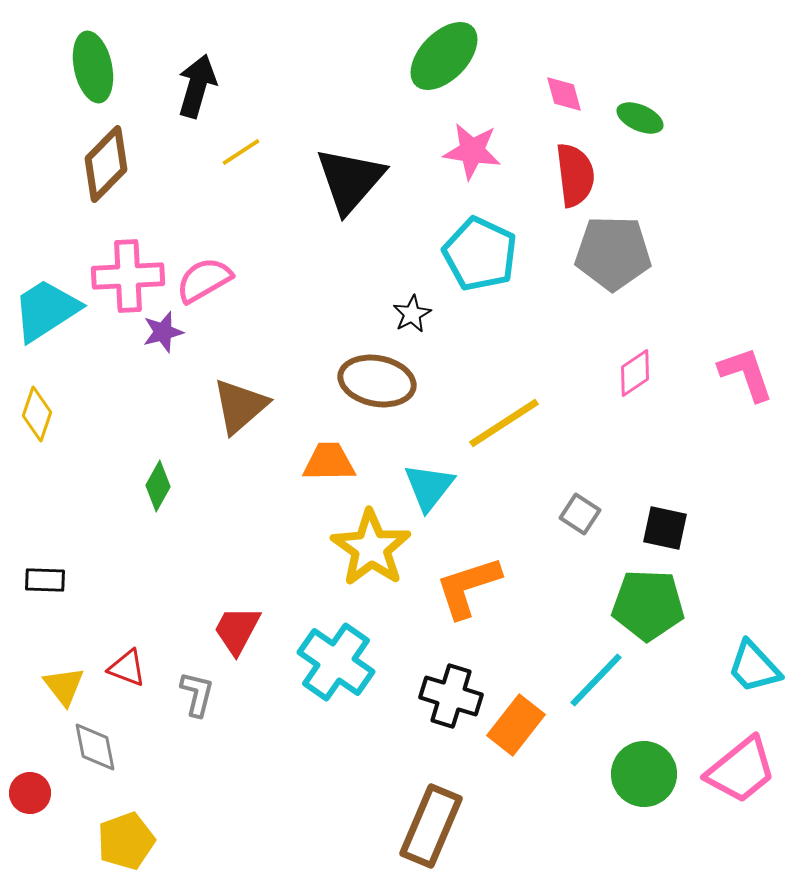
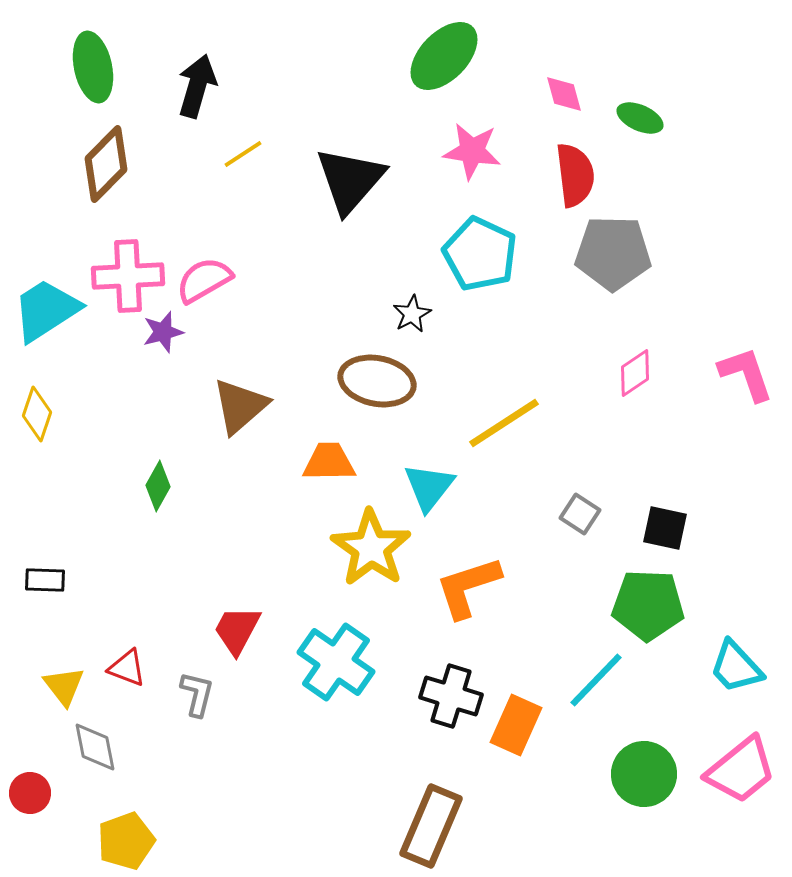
yellow line at (241, 152): moved 2 px right, 2 px down
cyan trapezoid at (754, 667): moved 18 px left
orange rectangle at (516, 725): rotated 14 degrees counterclockwise
